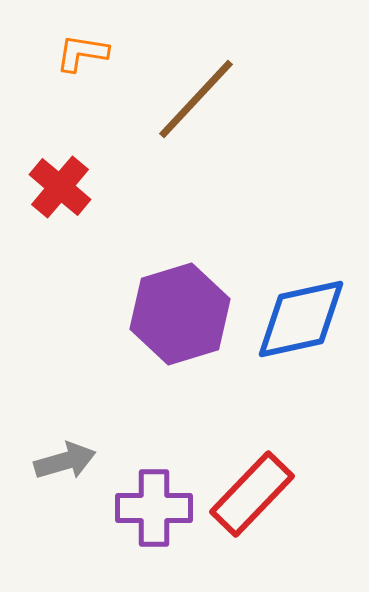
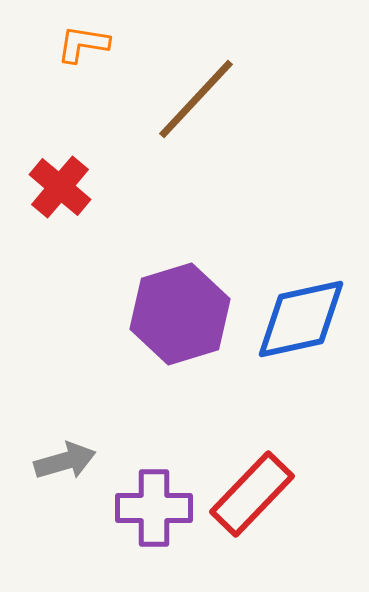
orange L-shape: moved 1 px right, 9 px up
